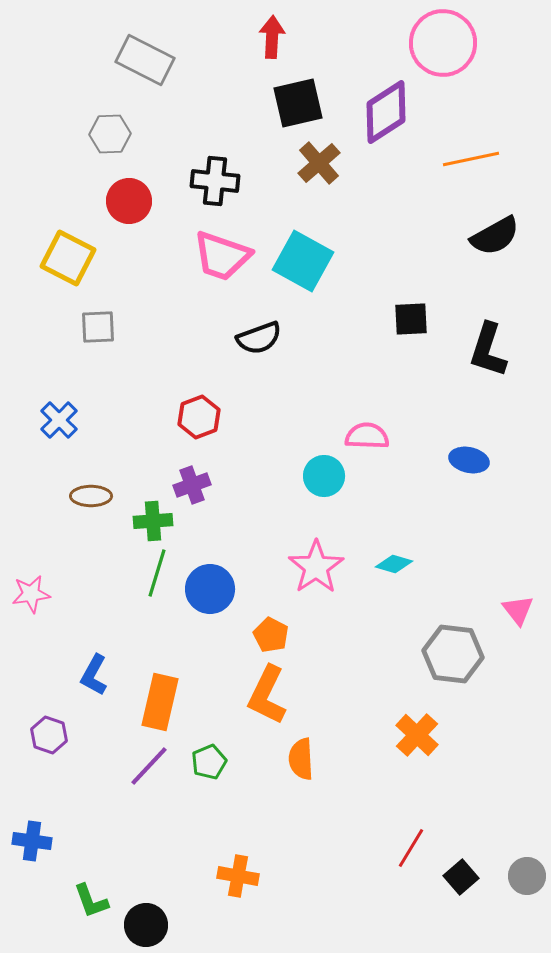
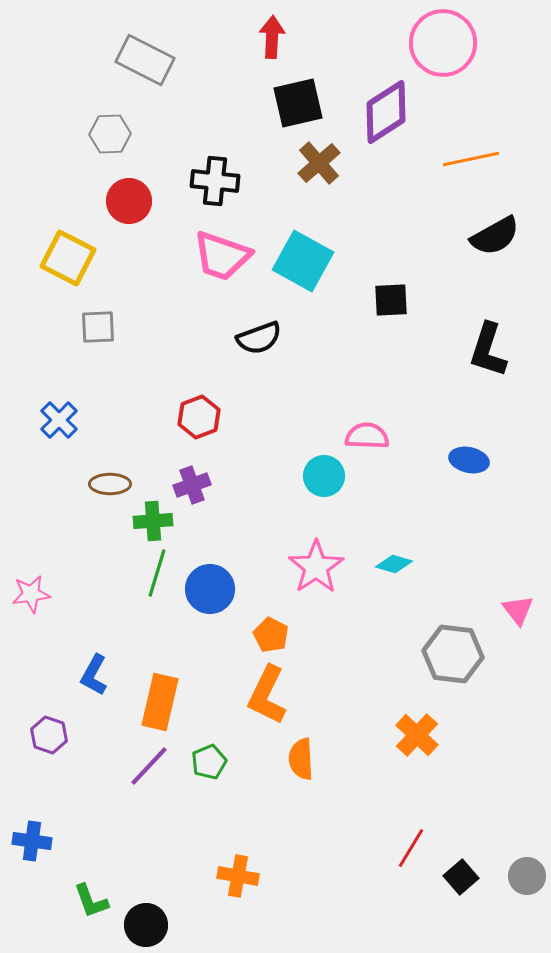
black square at (411, 319): moved 20 px left, 19 px up
brown ellipse at (91, 496): moved 19 px right, 12 px up
